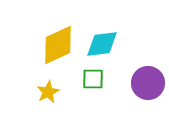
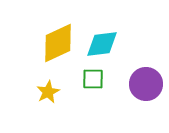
yellow diamond: moved 2 px up
purple circle: moved 2 px left, 1 px down
